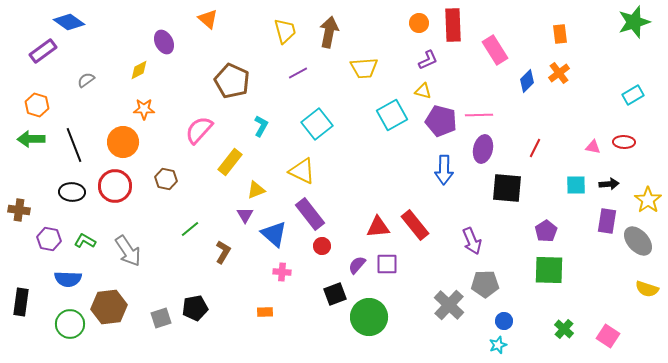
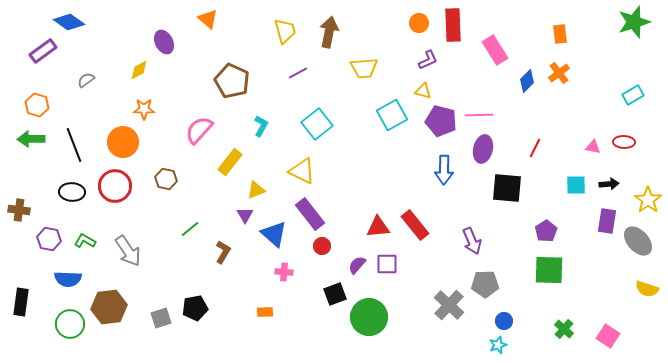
pink cross at (282, 272): moved 2 px right
